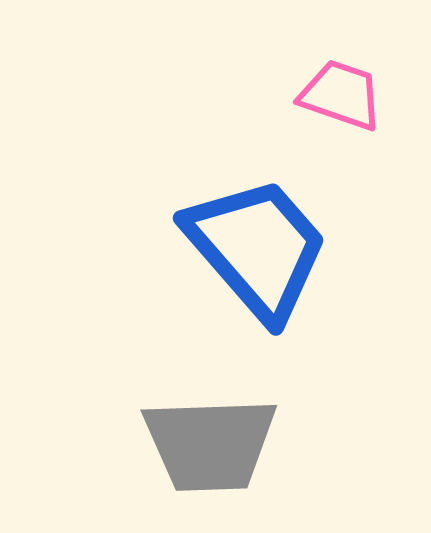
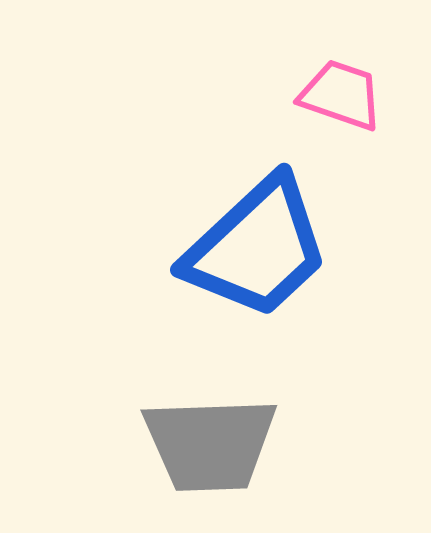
blue trapezoid: rotated 88 degrees clockwise
